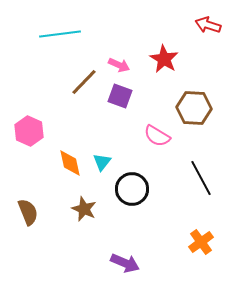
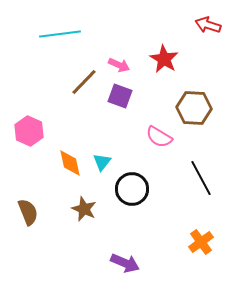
pink semicircle: moved 2 px right, 1 px down
